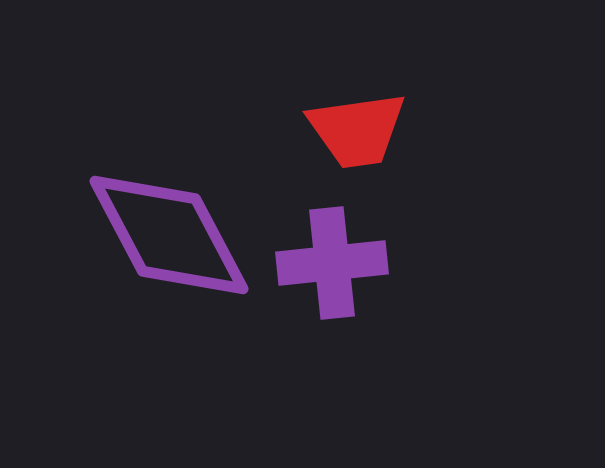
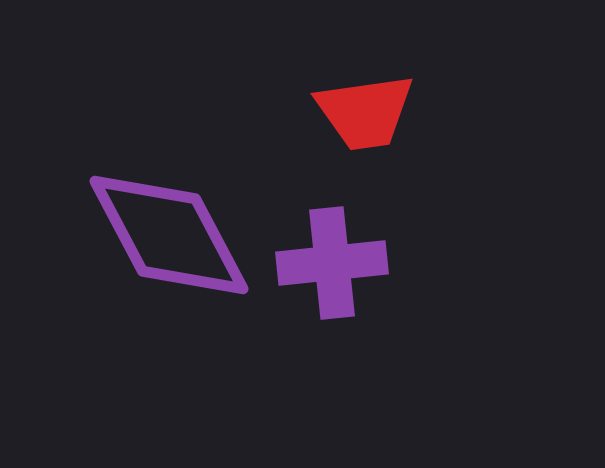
red trapezoid: moved 8 px right, 18 px up
